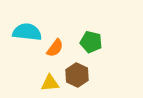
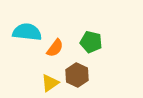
yellow triangle: rotated 30 degrees counterclockwise
